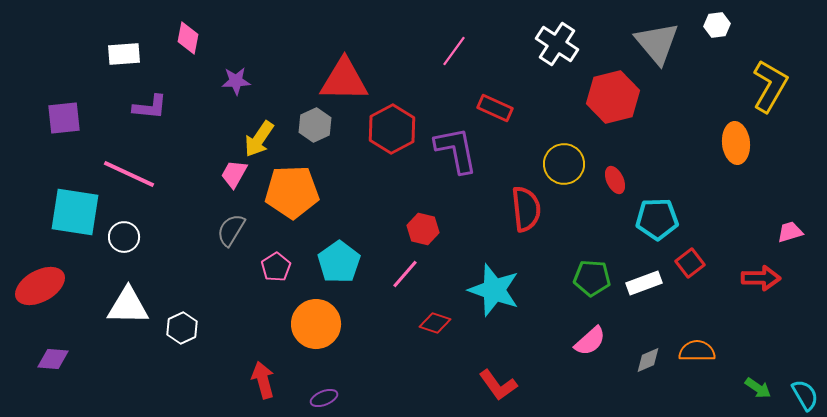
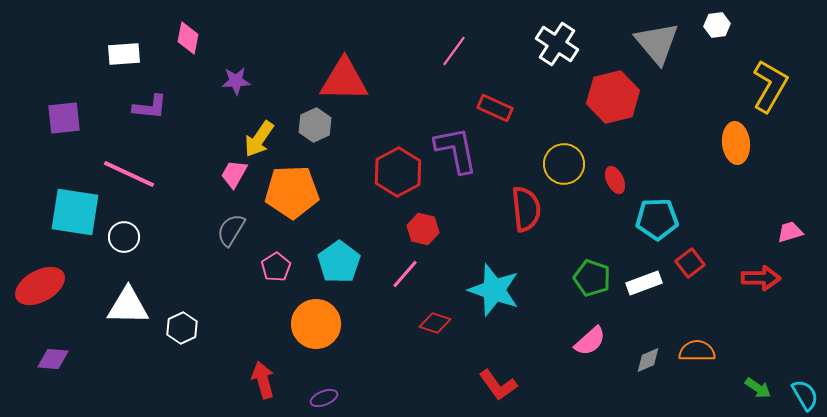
red hexagon at (392, 129): moved 6 px right, 43 px down
green pentagon at (592, 278): rotated 15 degrees clockwise
